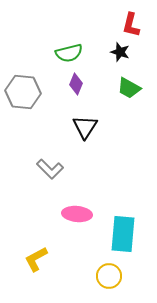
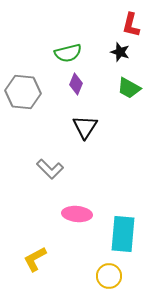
green semicircle: moved 1 px left
yellow L-shape: moved 1 px left
